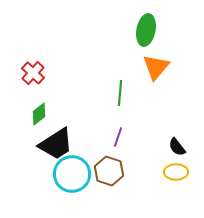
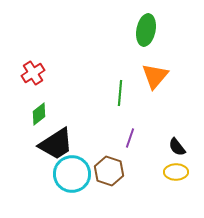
orange triangle: moved 1 px left, 9 px down
red cross: rotated 15 degrees clockwise
purple line: moved 12 px right, 1 px down
